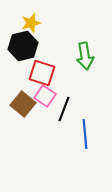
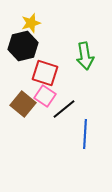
red square: moved 3 px right
black line: rotated 30 degrees clockwise
blue line: rotated 8 degrees clockwise
